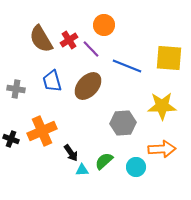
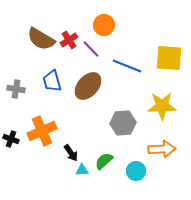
brown semicircle: rotated 28 degrees counterclockwise
cyan circle: moved 4 px down
